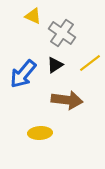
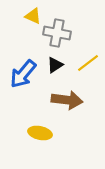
gray cross: moved 5 px left; rotated 24 degrees counterclockwise
yellow line: moved 2 px left
yellow ellipse: rotated 15 degrees clockwise
